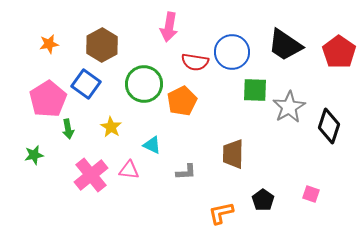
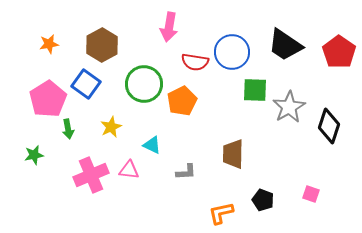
yellow star: rotated 15 degrees clockwise
pink cross: rotated 16 degrees clockwise
black pentagon: rotated 15 degrees counterclockwise
